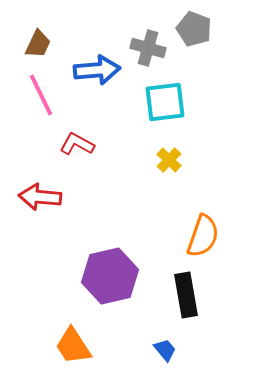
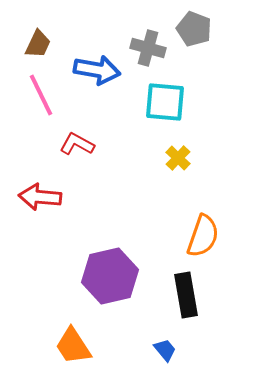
blue arrow: rotated 15 degrees clockwise
cyan square: rotated 12 degrees clockwise
yellow cross: moved 9 px right, 2 px up
